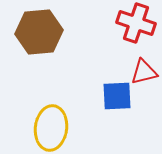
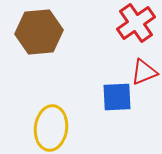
red cross: rotated 36 degrees clockwise
red triangle: rotated 8 degrees counterclockwise
blue square: moved 1 px down
